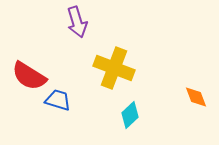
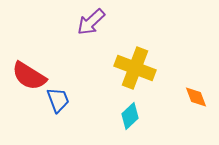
purple arrow: moved 14 px right; rotated 64 degrees clockwise
yellow cross: moved 21 px right
blue trapezoid: rotated 52 degrees clockwise
cyan diamond: moved 1 px down
